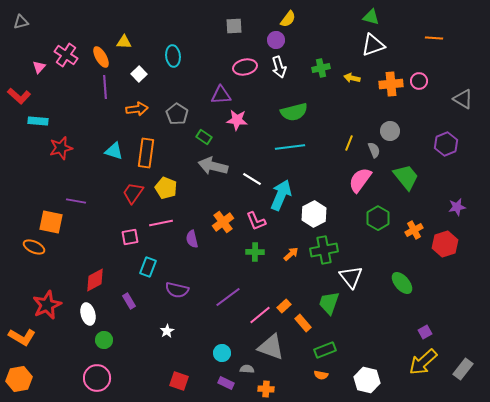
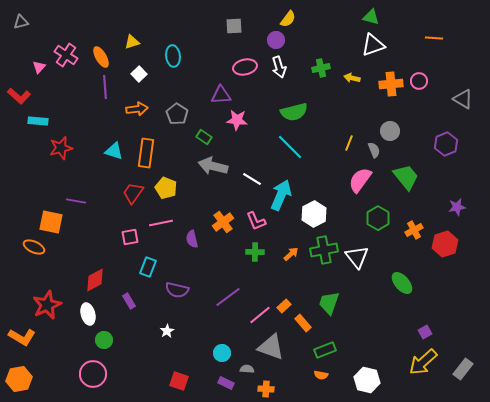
yellow triangle at (124, 42): moved 8 px right; rotated 21 degrees counterclockwise
cyan line at (290, 147): rotated 52 degrees clockwise
white triangle at (351, 277): moved 6 px right, 20 px up
pink circle at (97, 378): moved 4 px left, 4 px up
